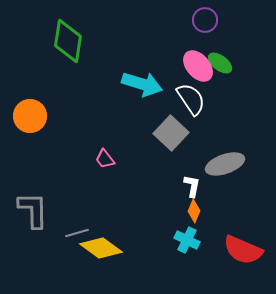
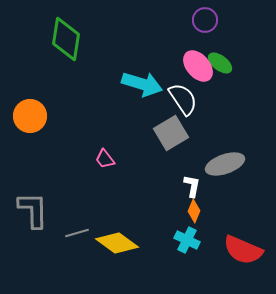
green diamond: moved 2 px left, 2 px up
white semicircle: moved 8 px left
gray square: rotated 16 degrees clockwise
yellow diamond: moved 16 px right, 5 px up
